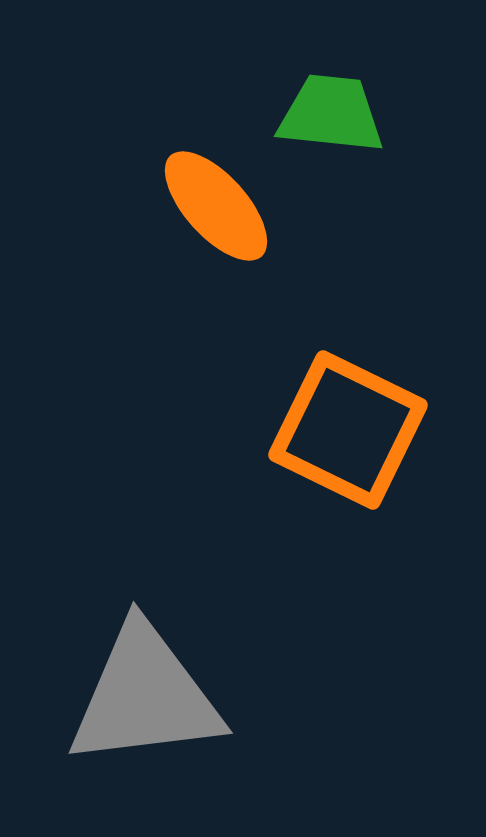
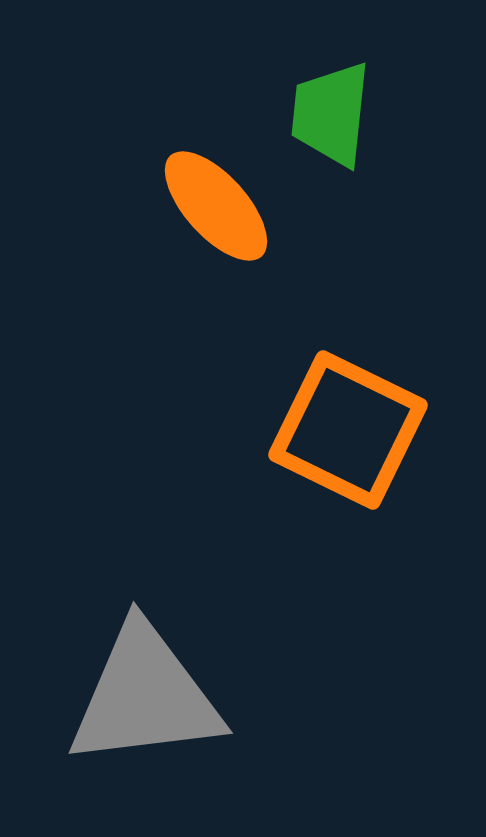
green trapezoid: rotated 90 degrees counterclockwise
